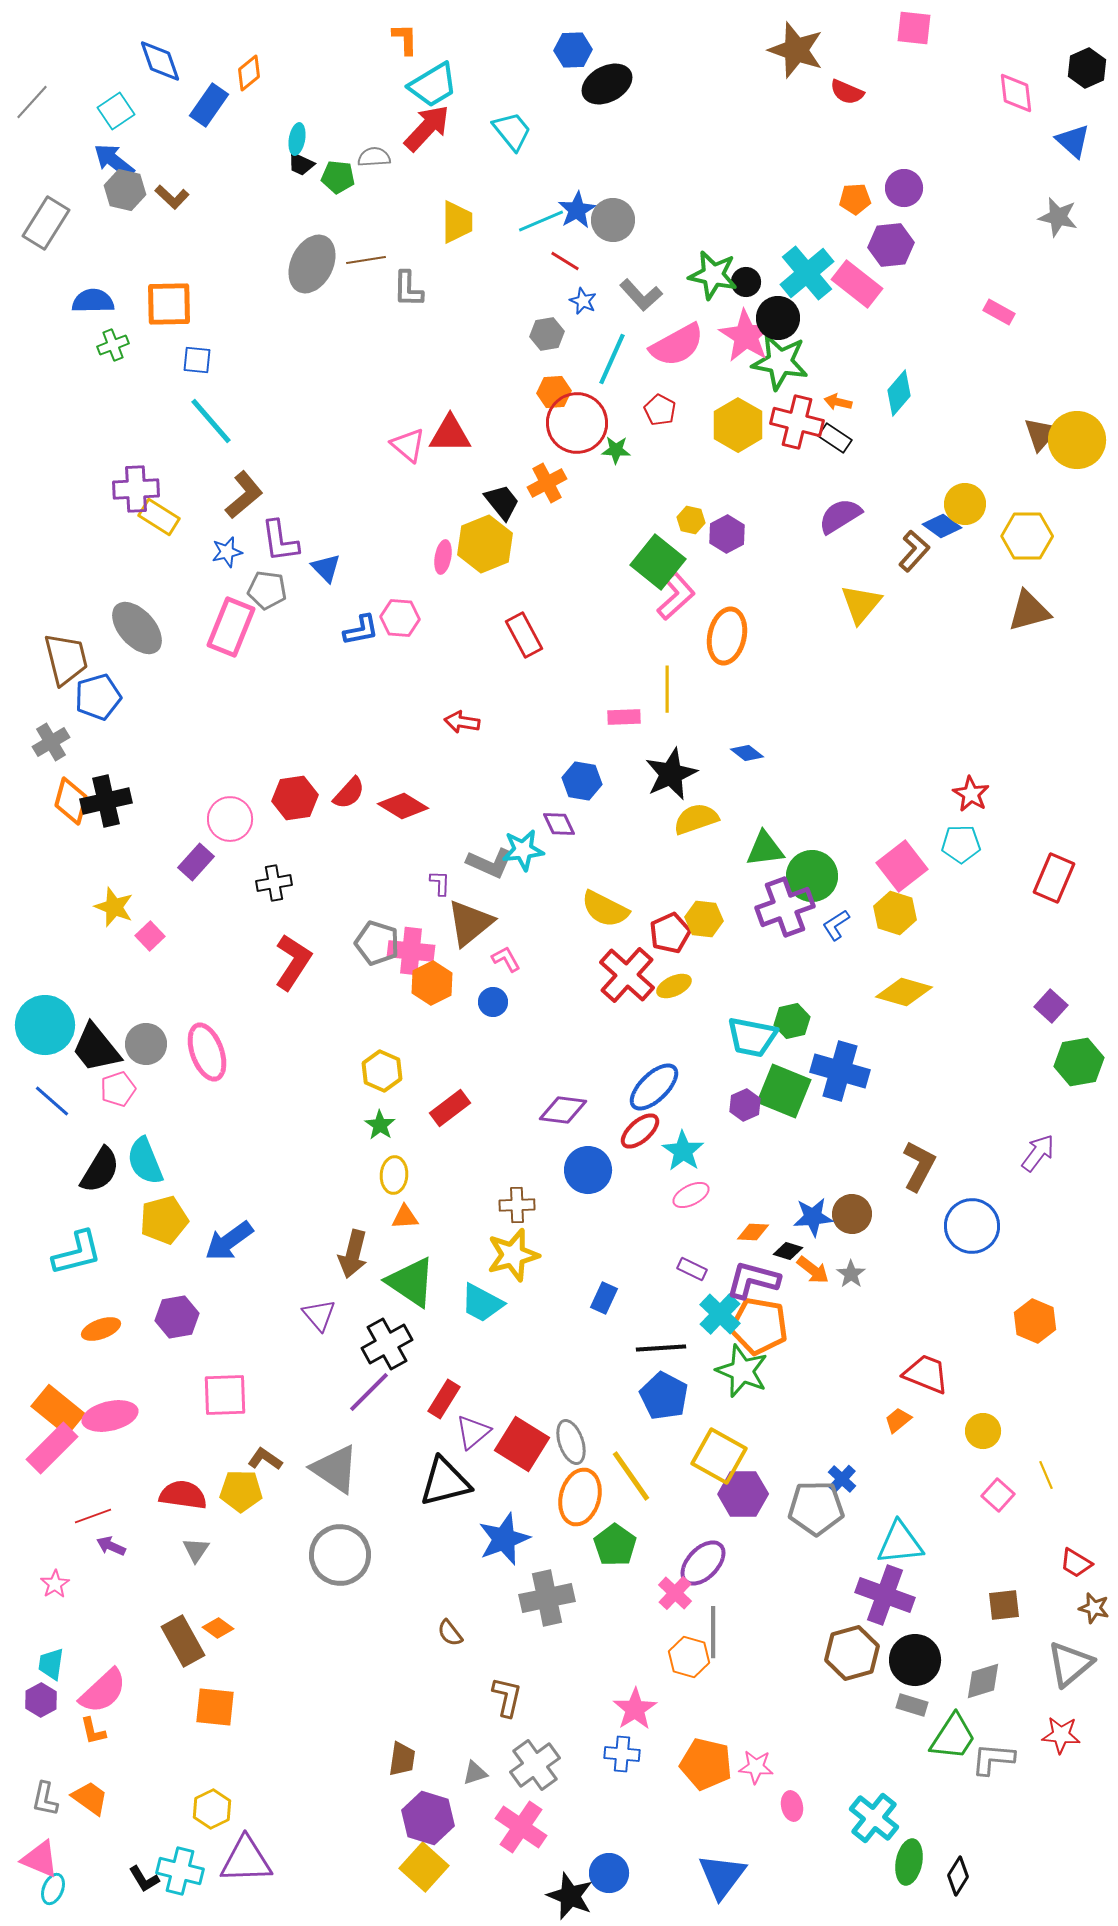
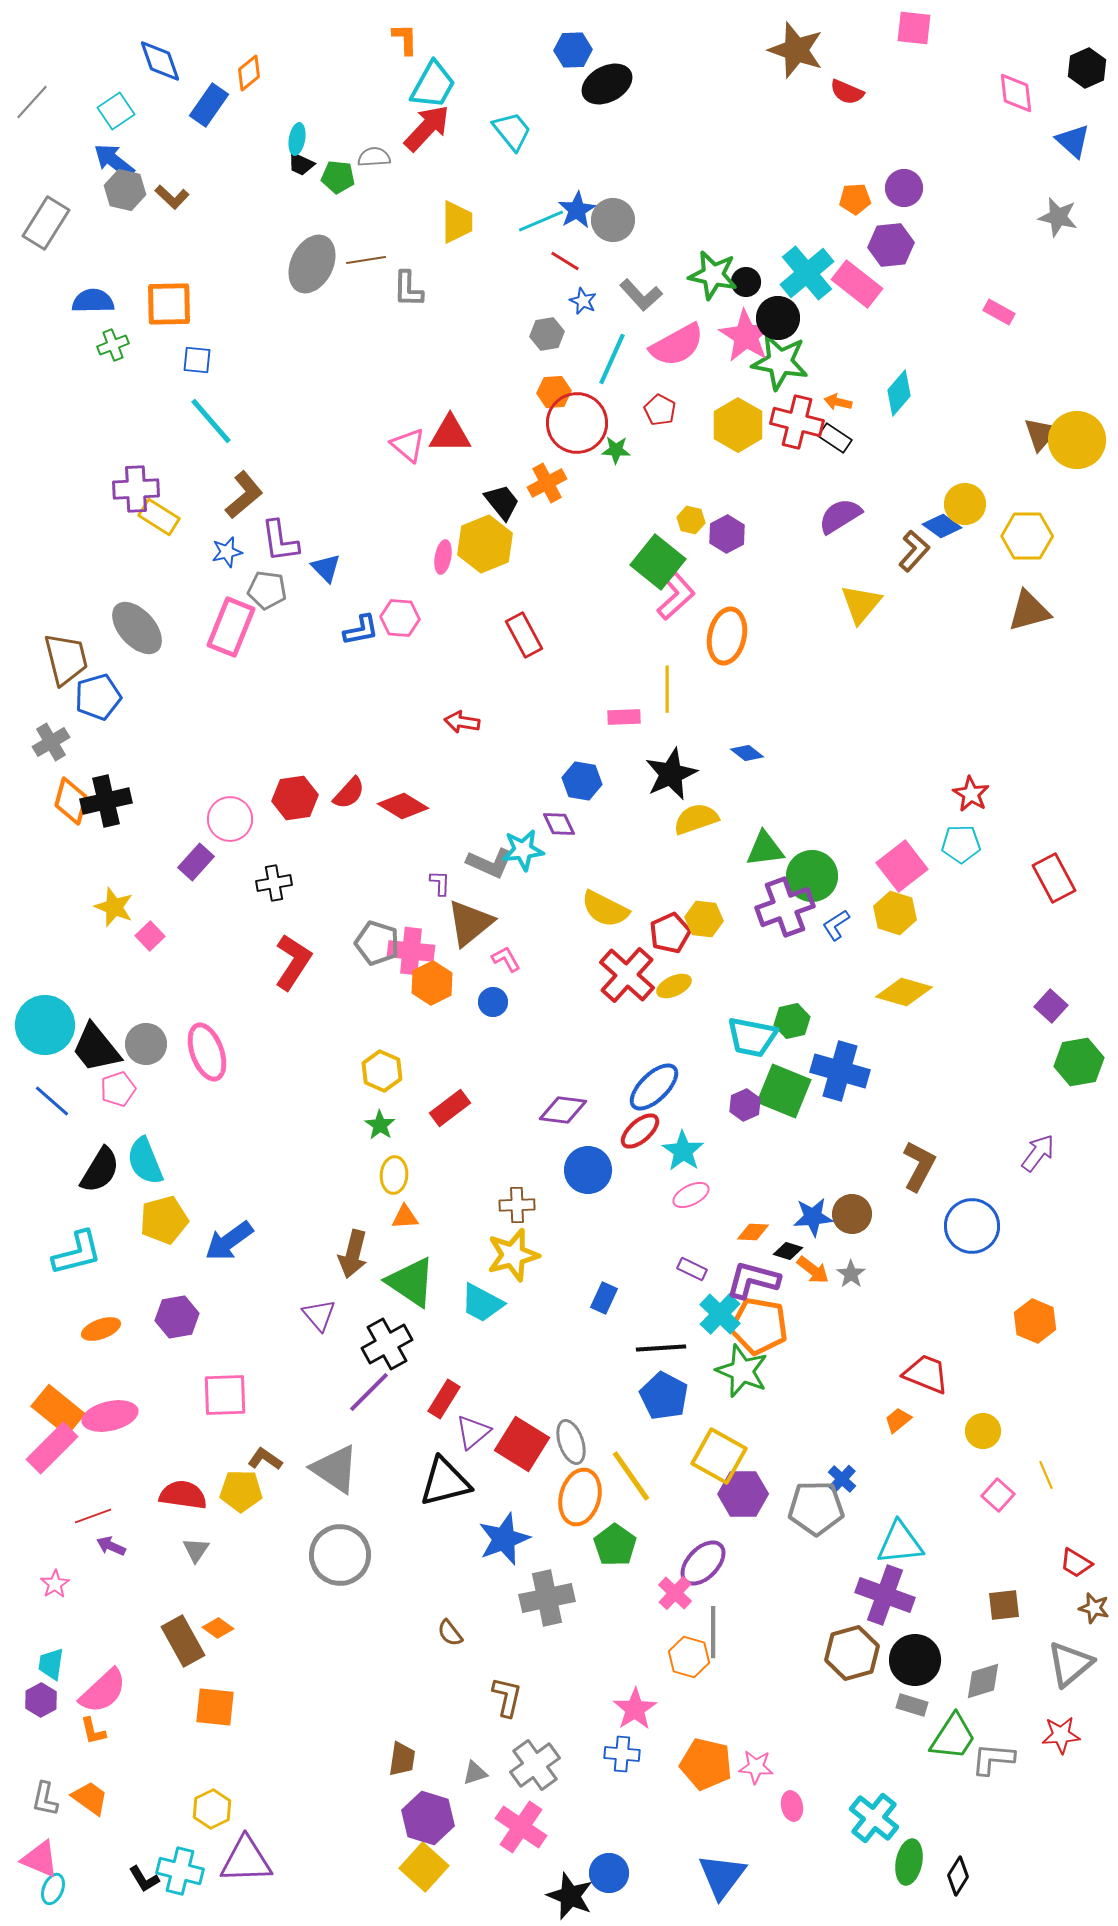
cyan trapezoid at (433, 85): rotated 30 degrees counterclockwise
red rectangle at (1054, 878): rotated 51 degrees counterclockwise
red star at (1061, 1735): rotated 9 degrees counterclockwise
